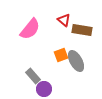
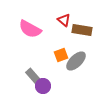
pink semicircle: rotated 80 degrees clockwise
gray ellipse: rotated 75 degrees clockwise
purple circle: moved 1 px left, 3 px up
